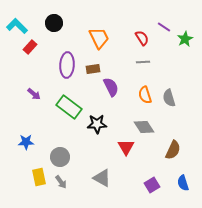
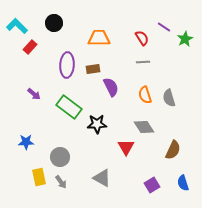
orange trapezoid: rotated 65 degrees counterclockwise
